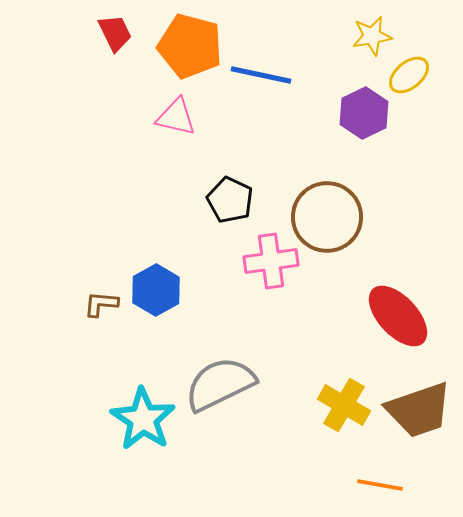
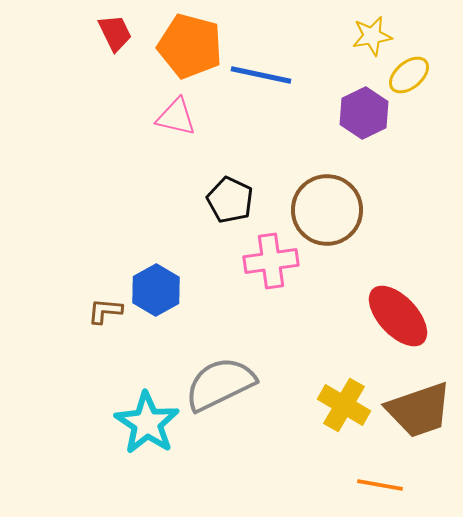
brown circle: moved 7 px up
brown L-shape: moved 4 px right, 7 px down
cyan star: moved 4 px right, 4 px down
